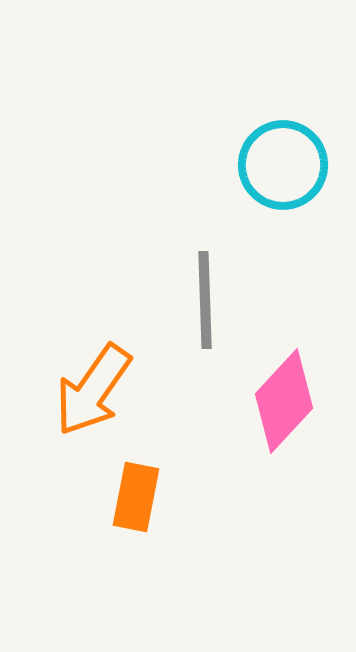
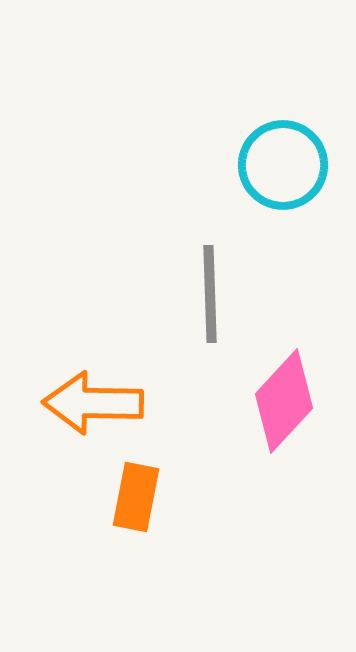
gray line: moved 5 px right, 6 px up
orange arrow: moved 13 px down; rotated 56 degrees clockwise
